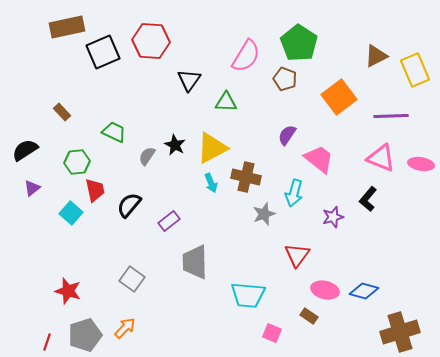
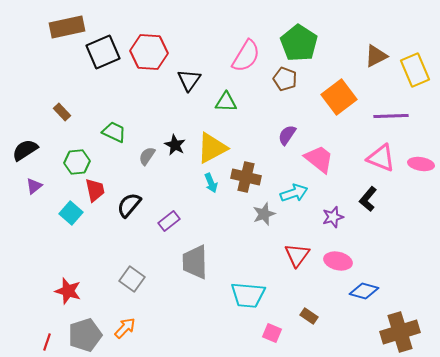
red hexagon at (151, 41): moved 2 px left, 11 px down
purple triangle at (32, 188): moved 2 px right, 2 px up
cyan arrow at (294, 193): rotated 124 degrees counterclockwise
pink ellipse at (325, 290): moved 13 px right, 29 px up
